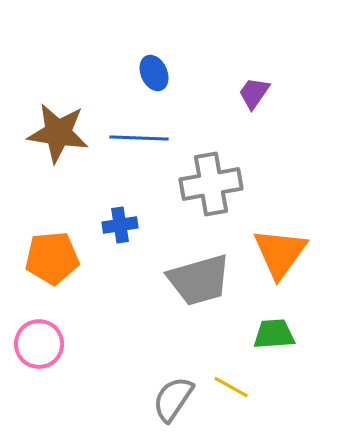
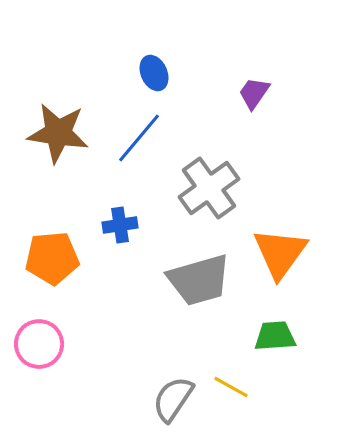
blue line: rotated 52 degrees counterclockwise
gray cross: moved 2 px left, 4 px down; rotated 26 degrees counterclockwise
green trapezoid: moved 1 px right, 2 px down
